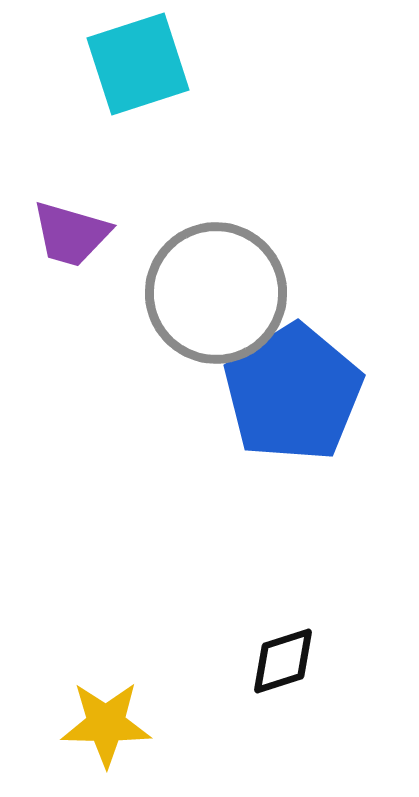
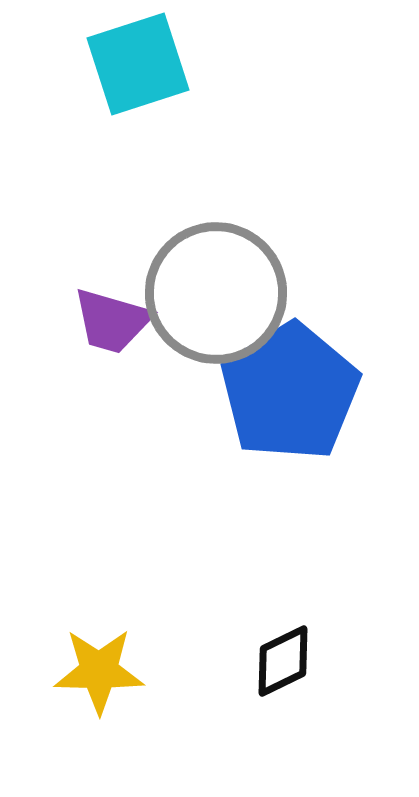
purple trapezoid: moved 41 px right, 87 px down
blue pentagon: moved 3 px left, 1 px up
black diamond: rotated 8 degrees counterclockwise
yellow star: moved 7 px left, 53 px up
